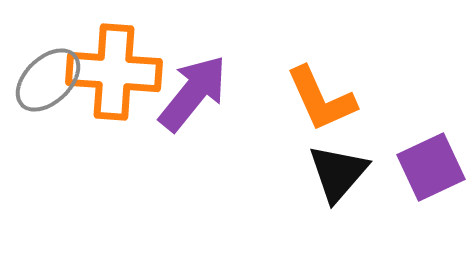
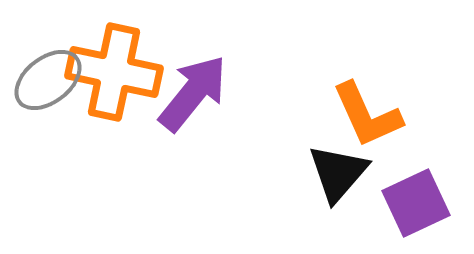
orange cross: rotated 8 degrees clockwise
gray ellipse: rotated 6 degrees clockwise
orange L-shape: moved 46 px right, 16 px down
purple square: moved 15 px left, 36 px down
